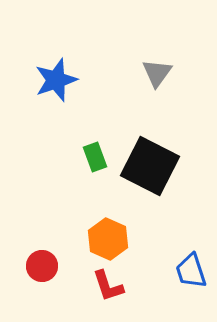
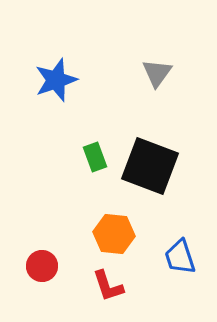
black square: rotated 6 degrees counterclockwise
orange hexagon: moved 6 px right, 5 px up; rotated 18 degrees counterclockwise
blue trapezoid: moved 11 px left, 14 px up
